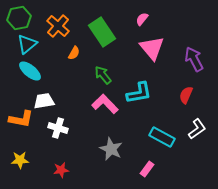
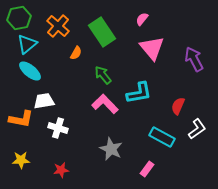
orange semicircle: moved 2 px right
red semicircle: moved 8 px left, 11 px down
yellow star: moved 1 px right
